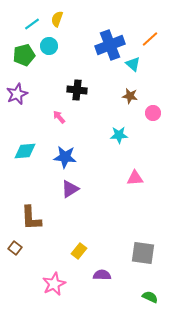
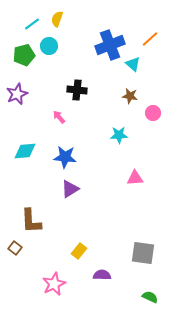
brown L-shape: moved 3 px down
